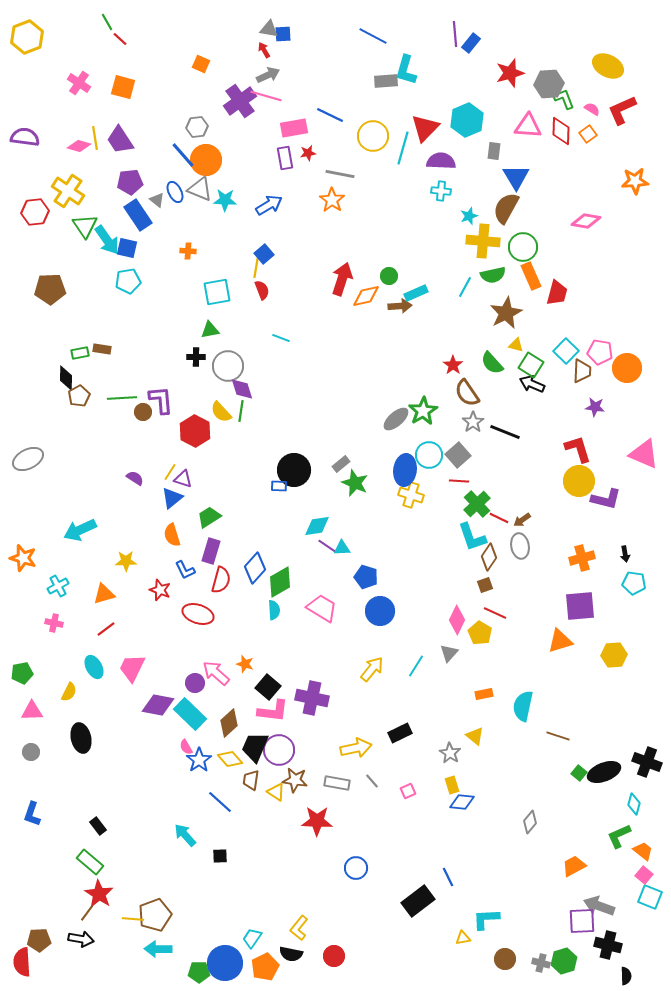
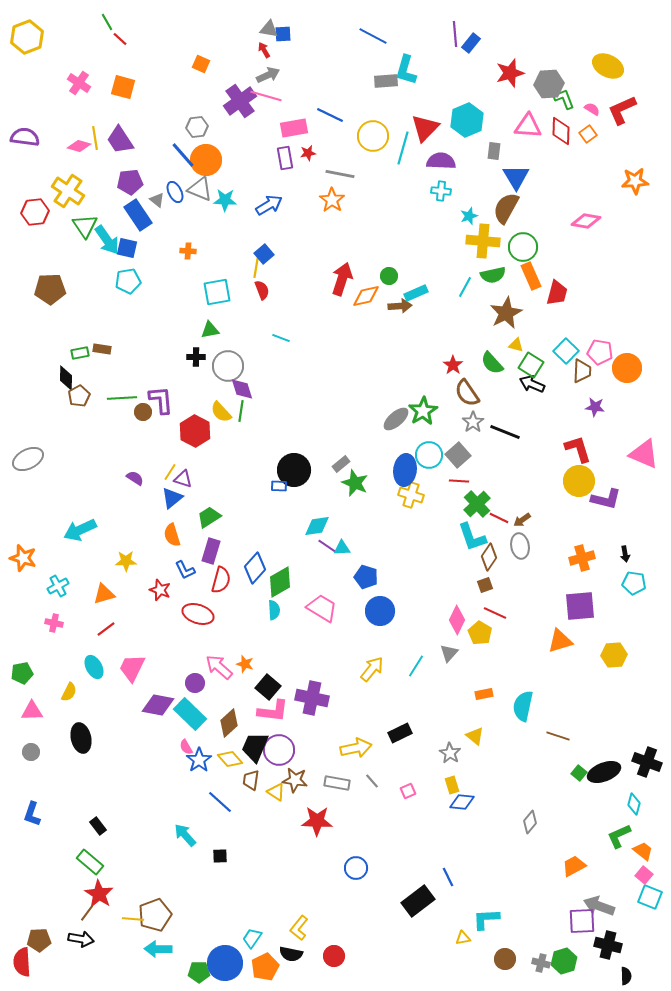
pink arrow at (216, 673): moved 3 px right, 6 px up
